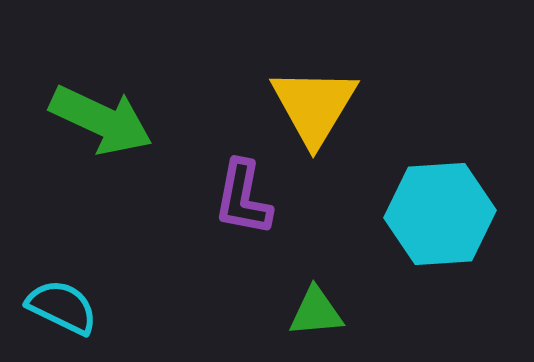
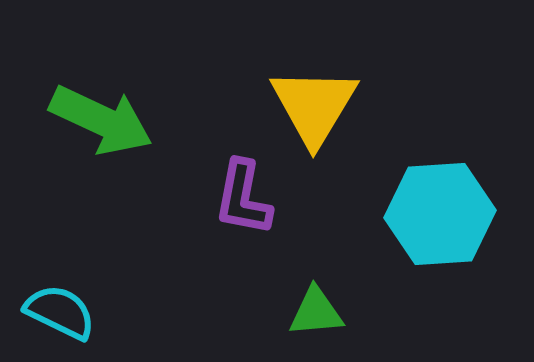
cyan semicircle: moved 2 px left, 5 px down
